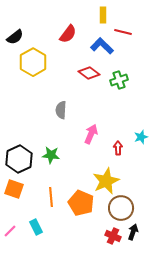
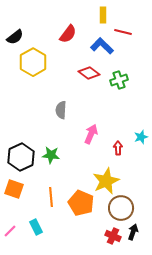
black hexagon: moved 2 px right, 2 px up
